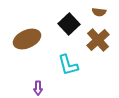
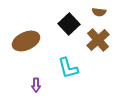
brown ellipse: moved 1 px left, 2 px down
cyan L-shape: moved 3 px down
purple arrow: moved 2 px left, 3 px up
